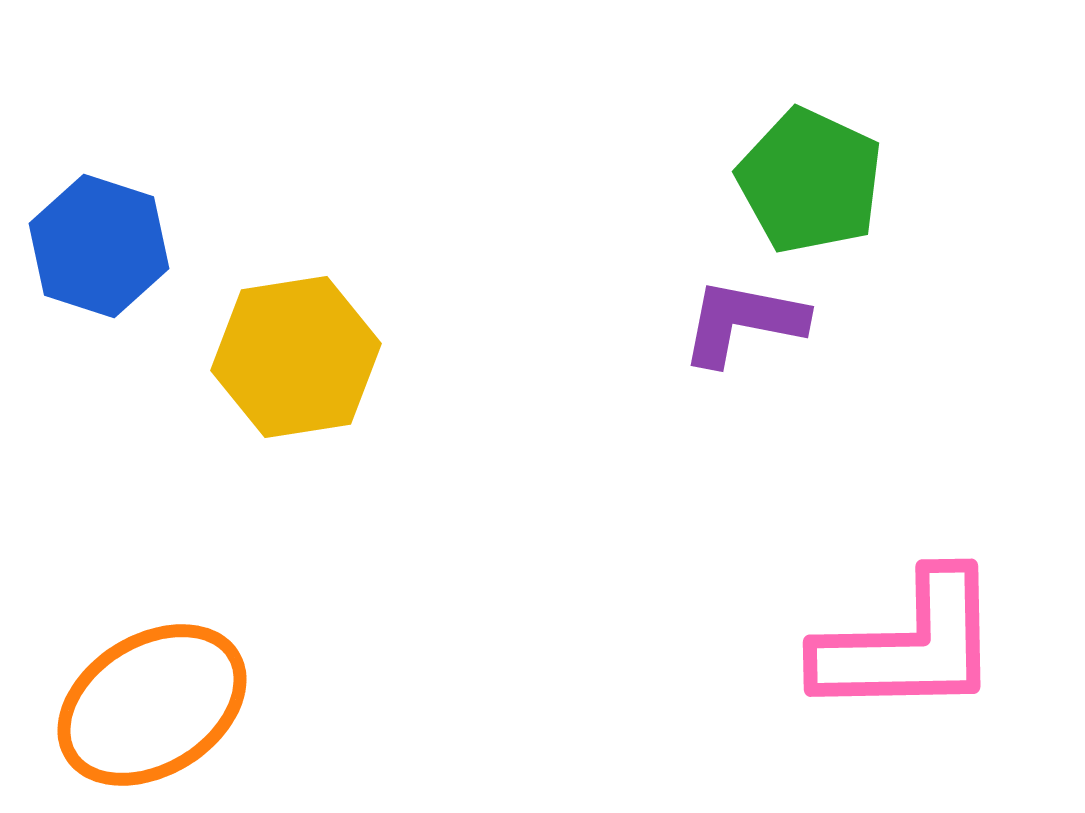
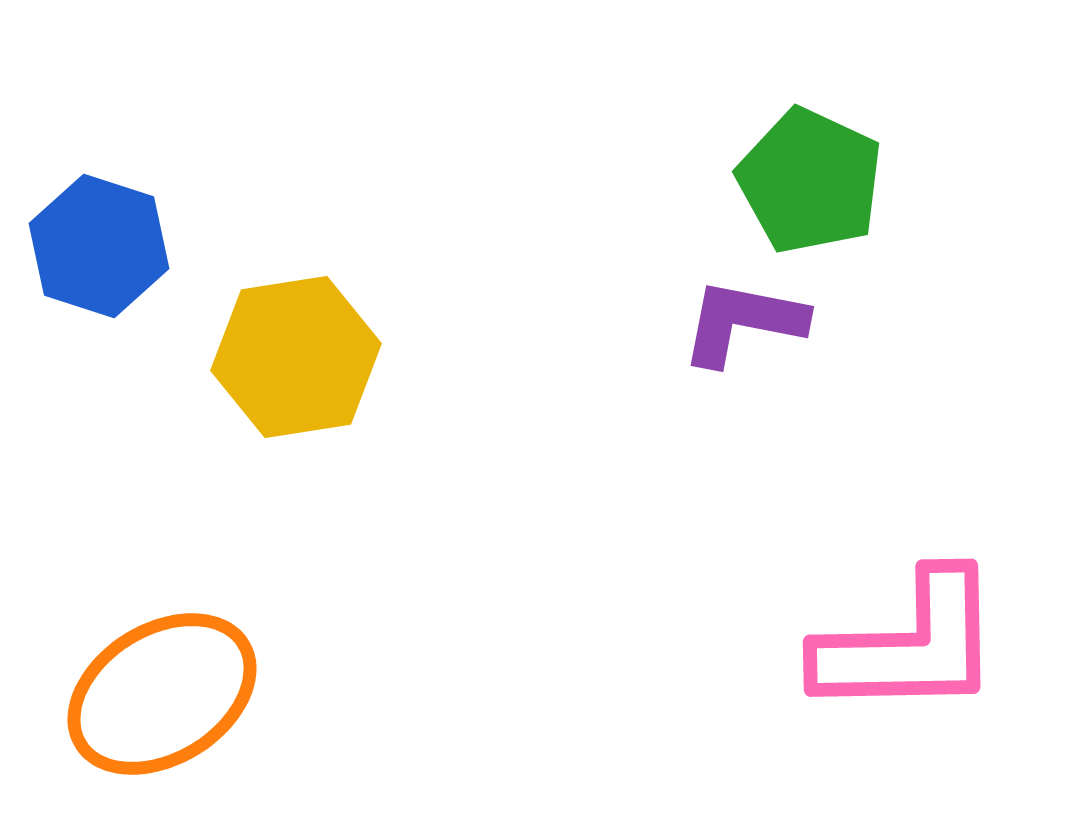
orange ellipse: moved 10 px right, 11 px up
